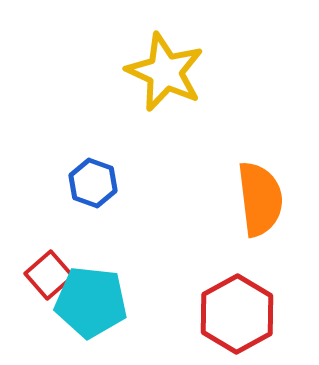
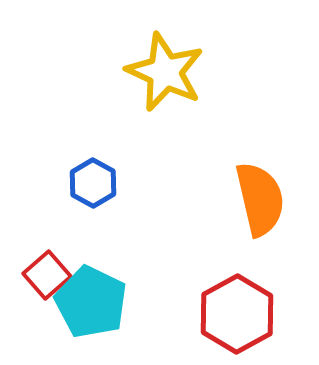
blue hexagon: rotated 9 degrees clockwise
orange semicircle: rotated 6 degrees counterclockwise
red square: moved 2 px left
cyan pentagon: rotated 20 degrees clockwise
